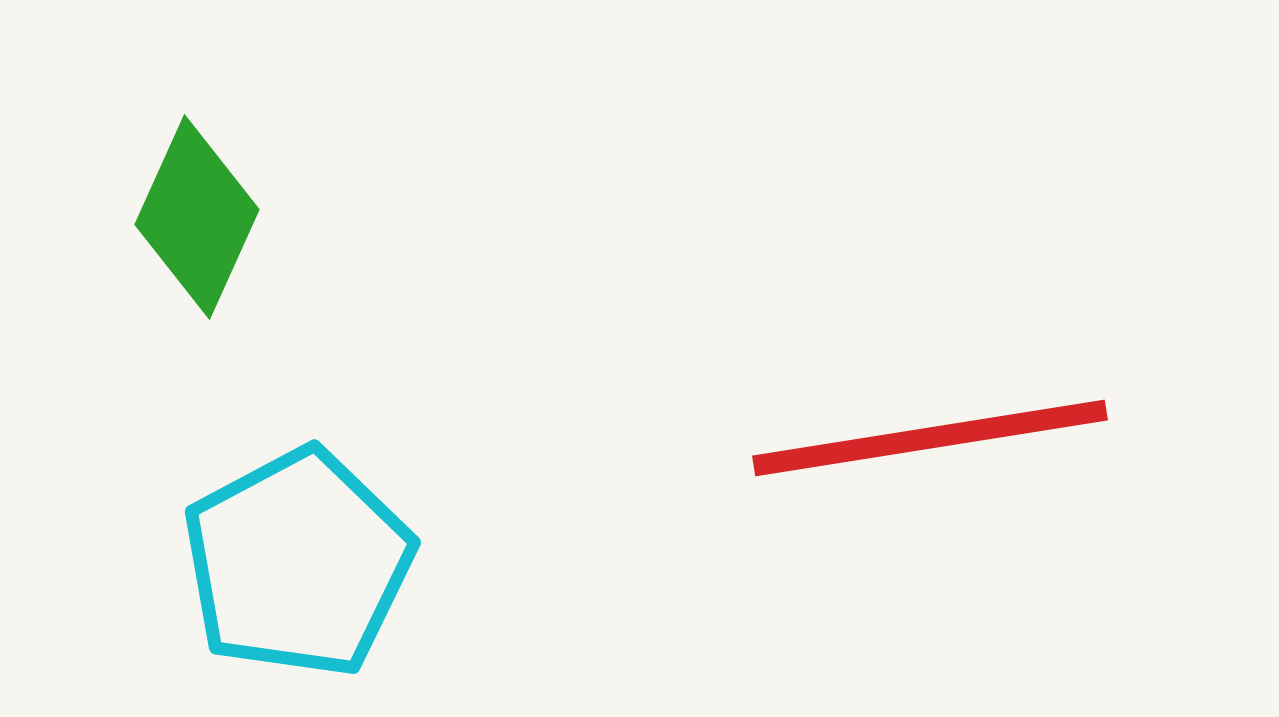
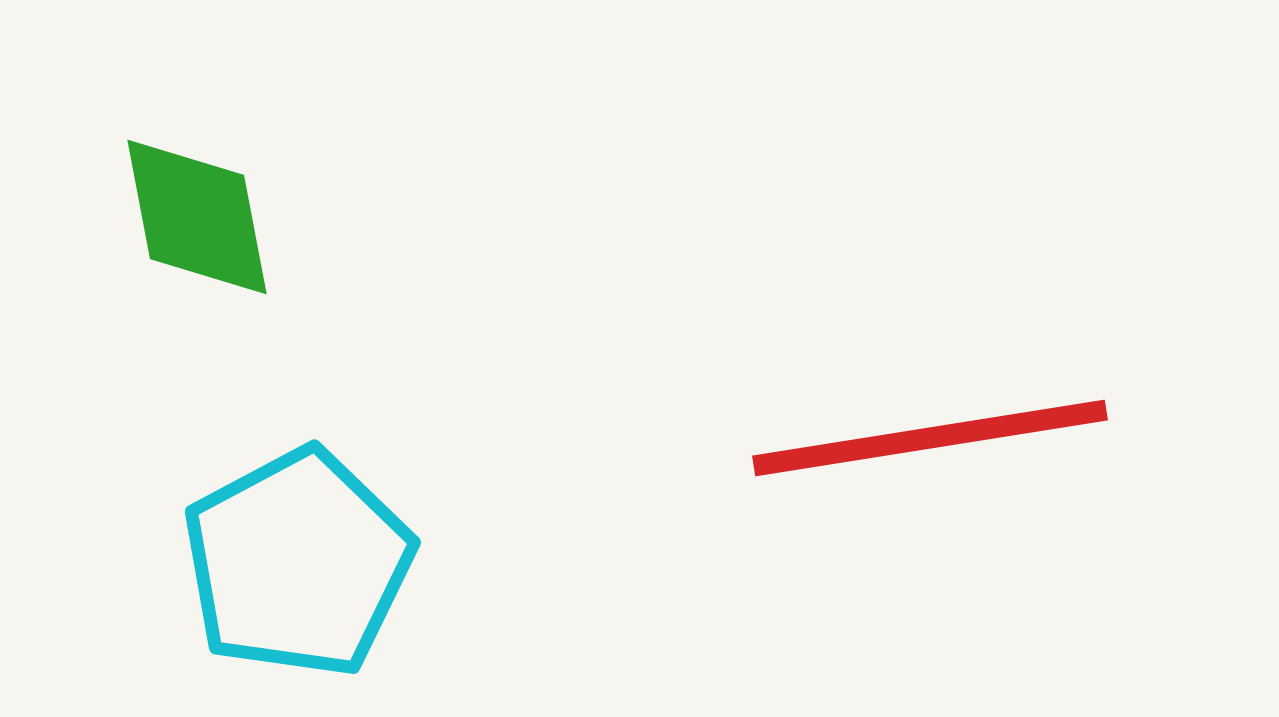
green diamond: rotated 35 degrees counterclockwise
